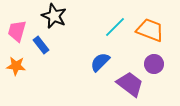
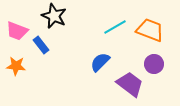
cyan line: rotated 15 degrees clockwise
pink trapezoid: rotated 85 degrees counterclockwise
